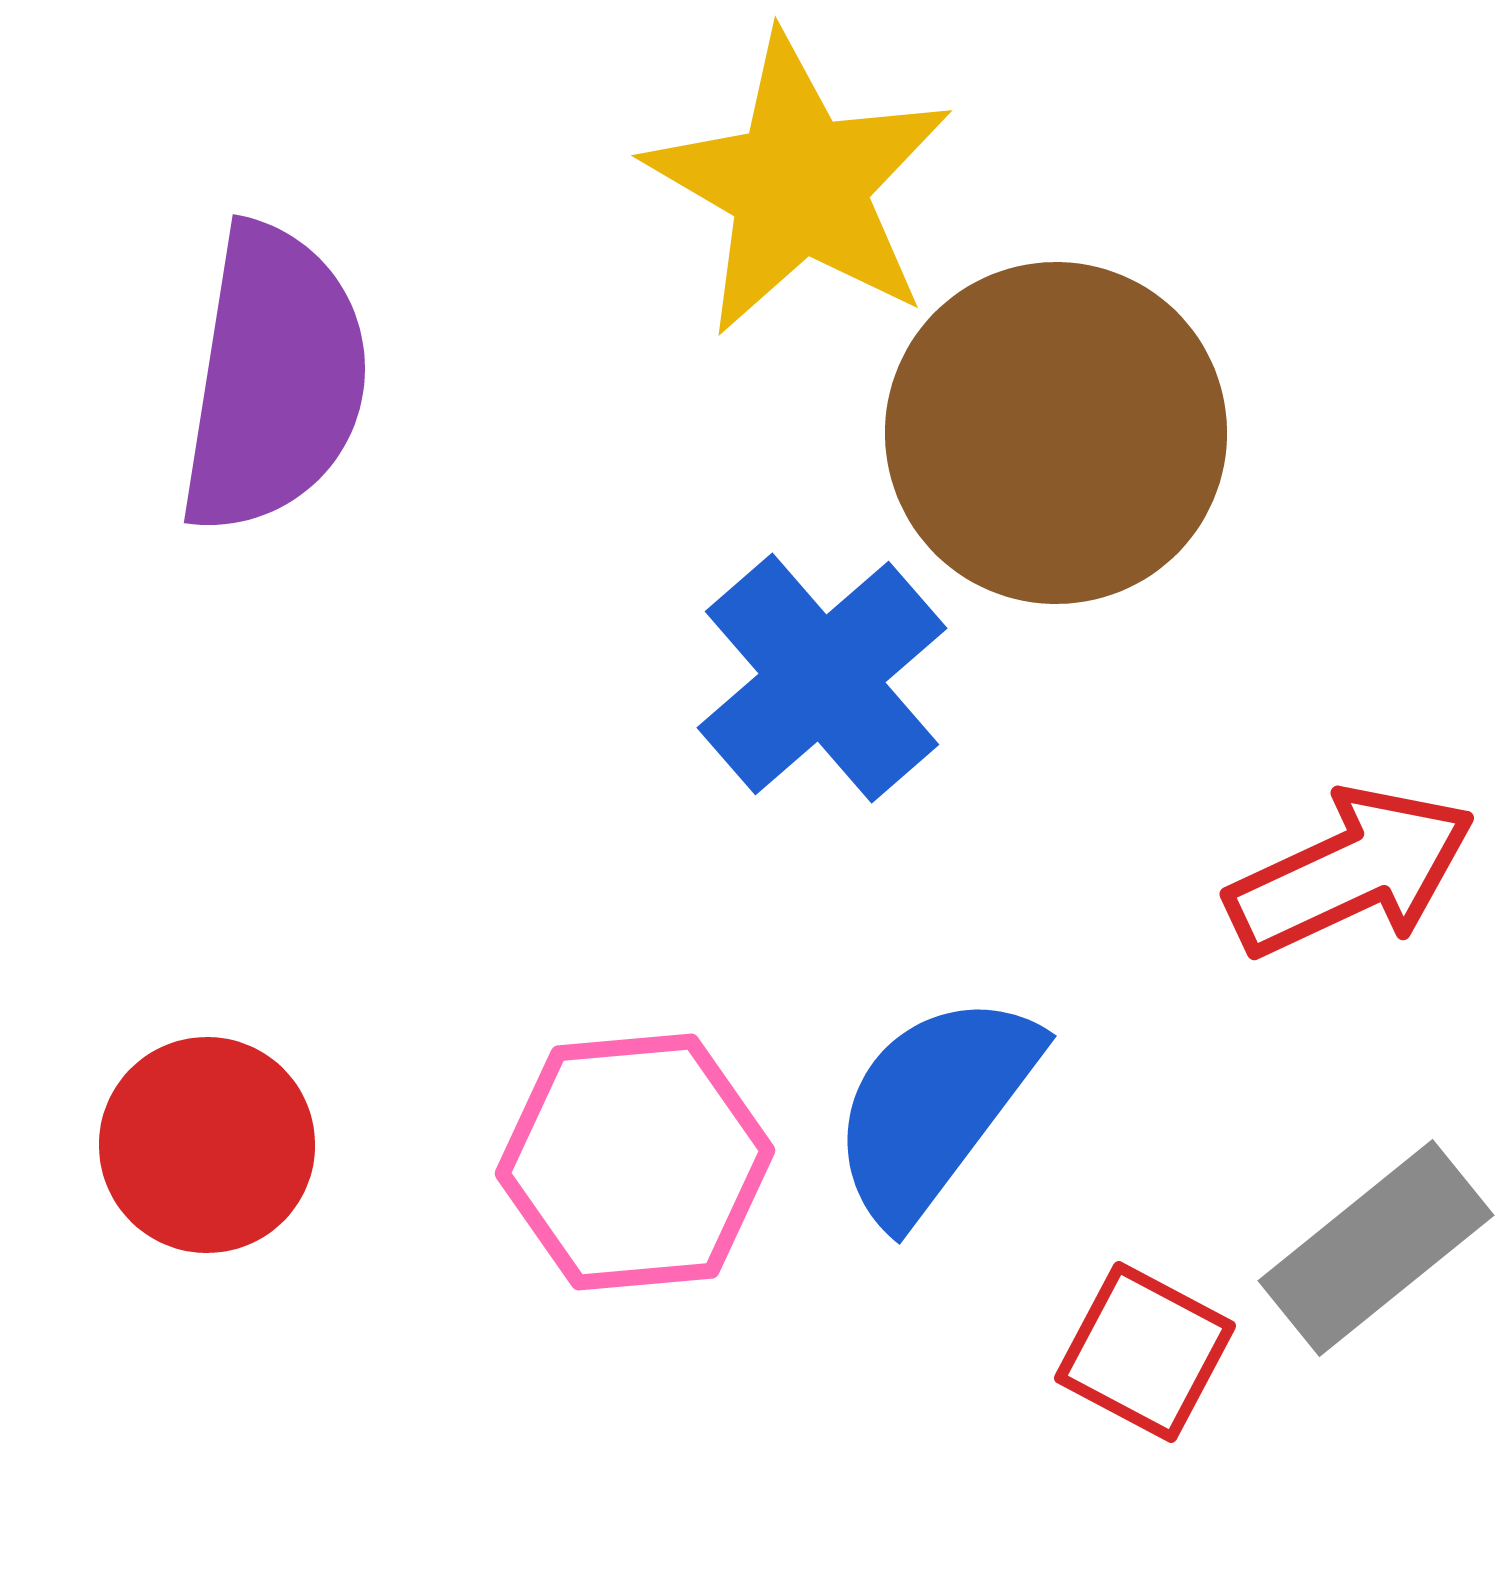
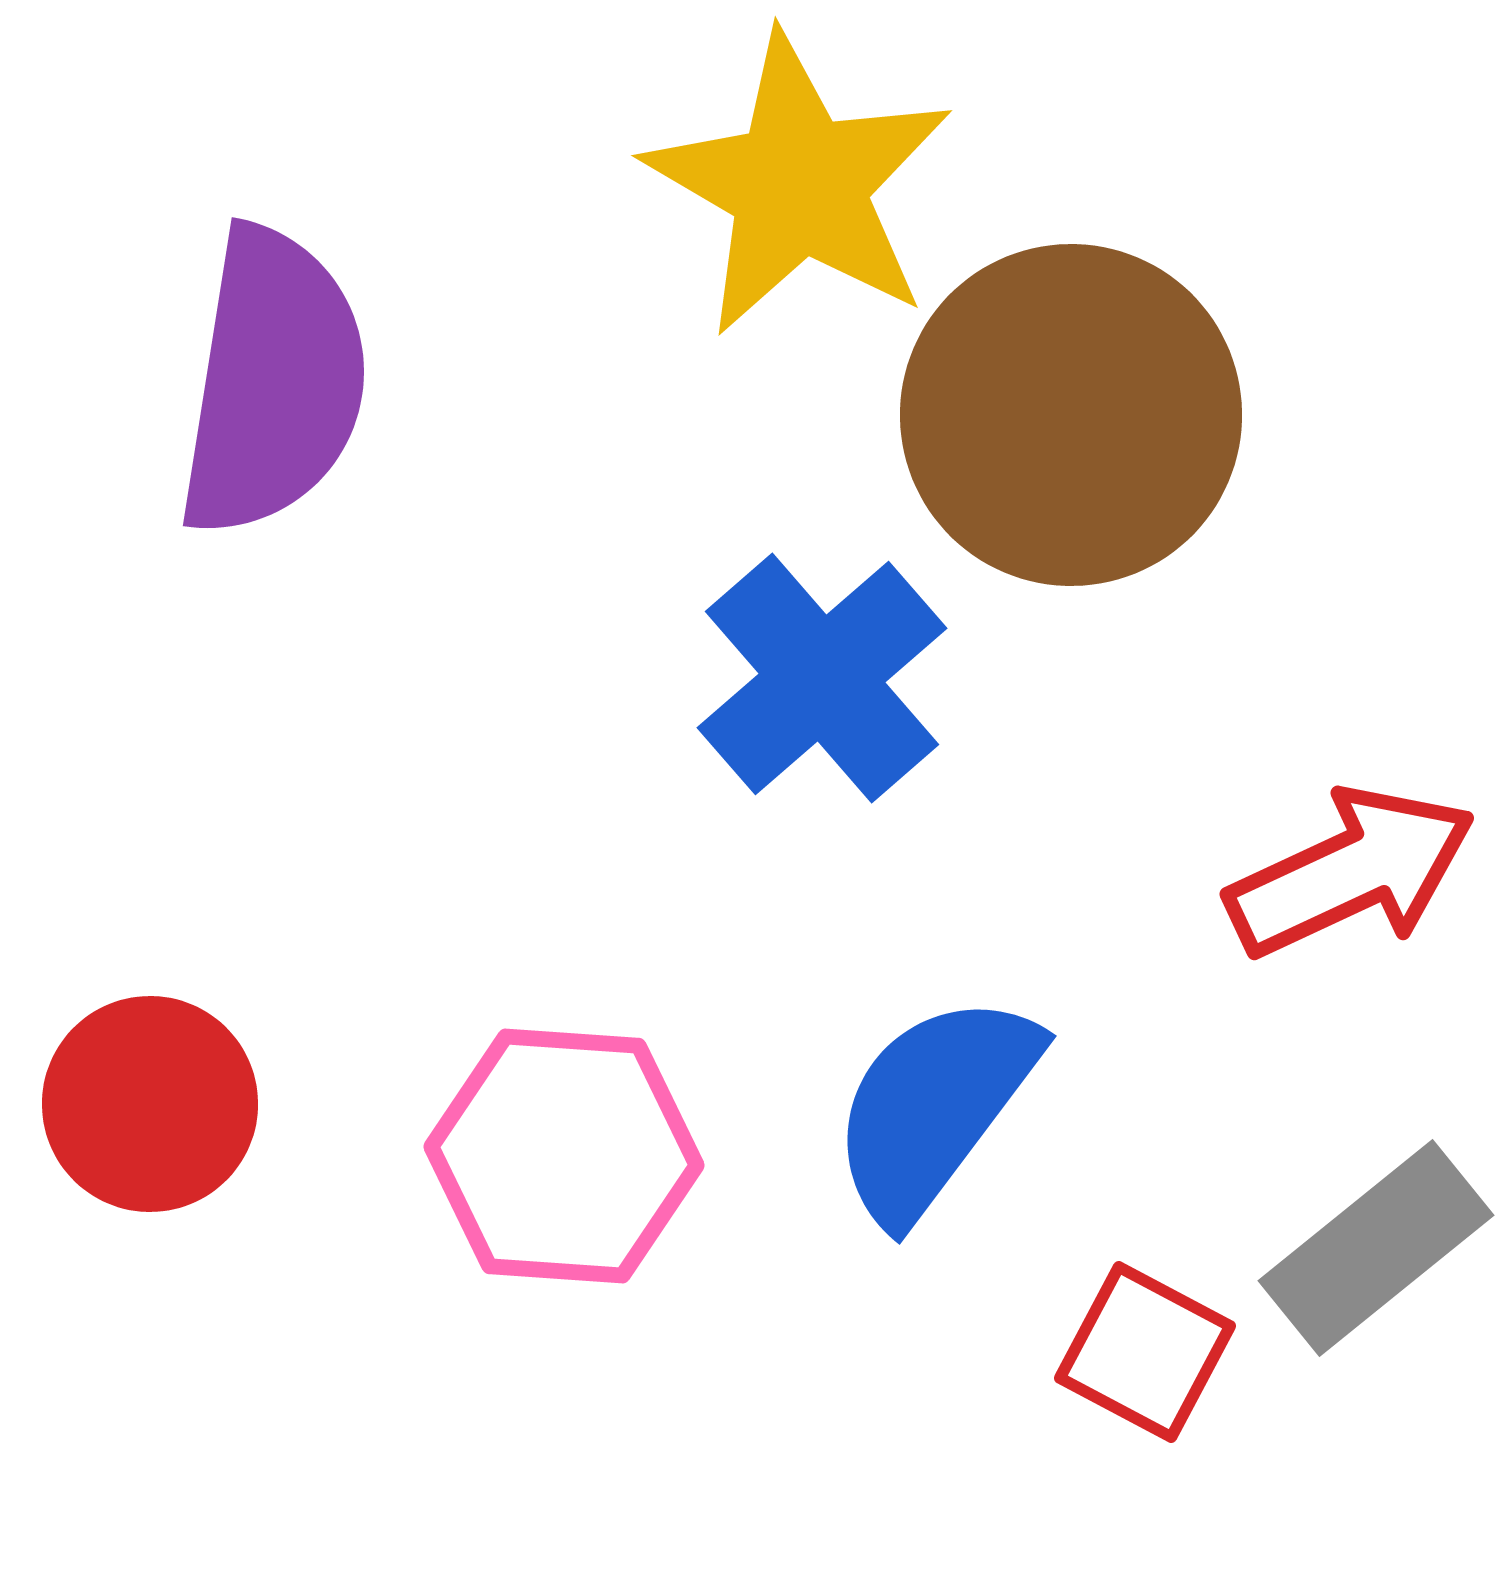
purple semicircle: moved 1 px left, 3 px down
brown circle: moved 15 px right, 18 px up
red circle: moved 57 px left, 41 px up
pink hexagon: moved 71 px left, 6 px up; rotated 9 degrees clockwise
